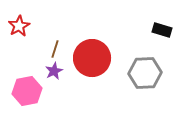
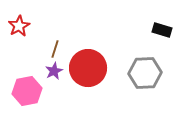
red circle: moved 4 px left, 10 px down
